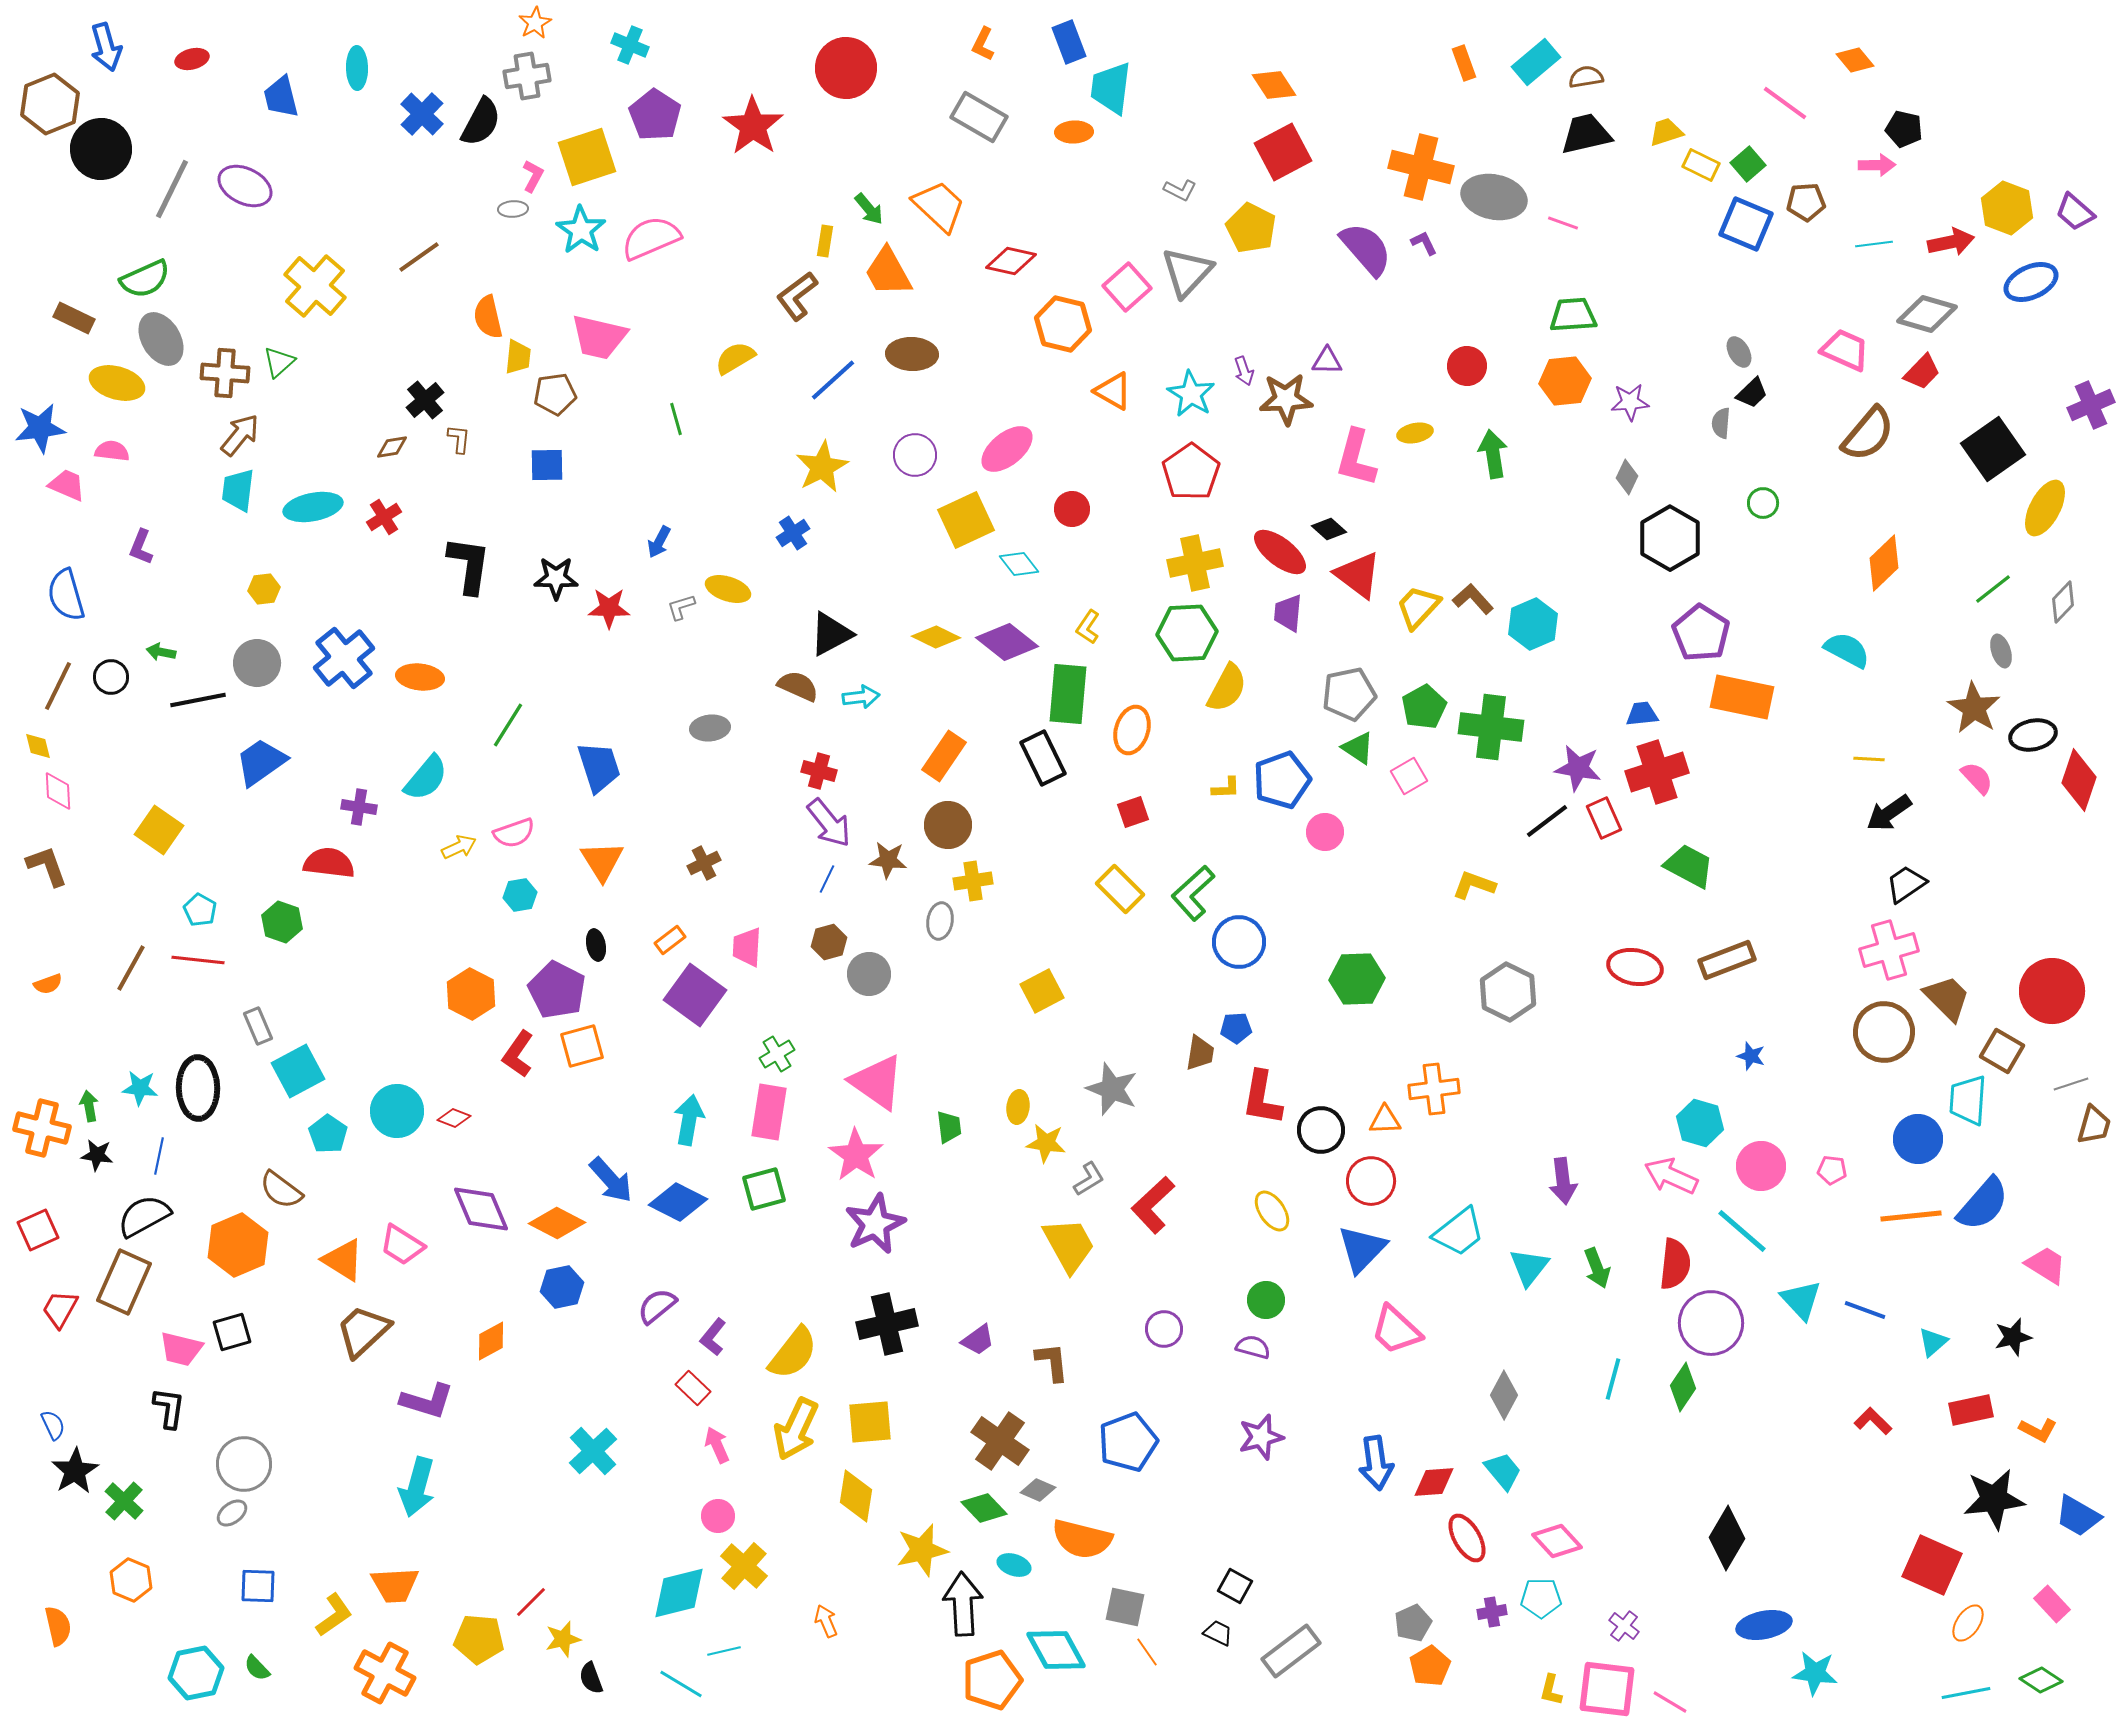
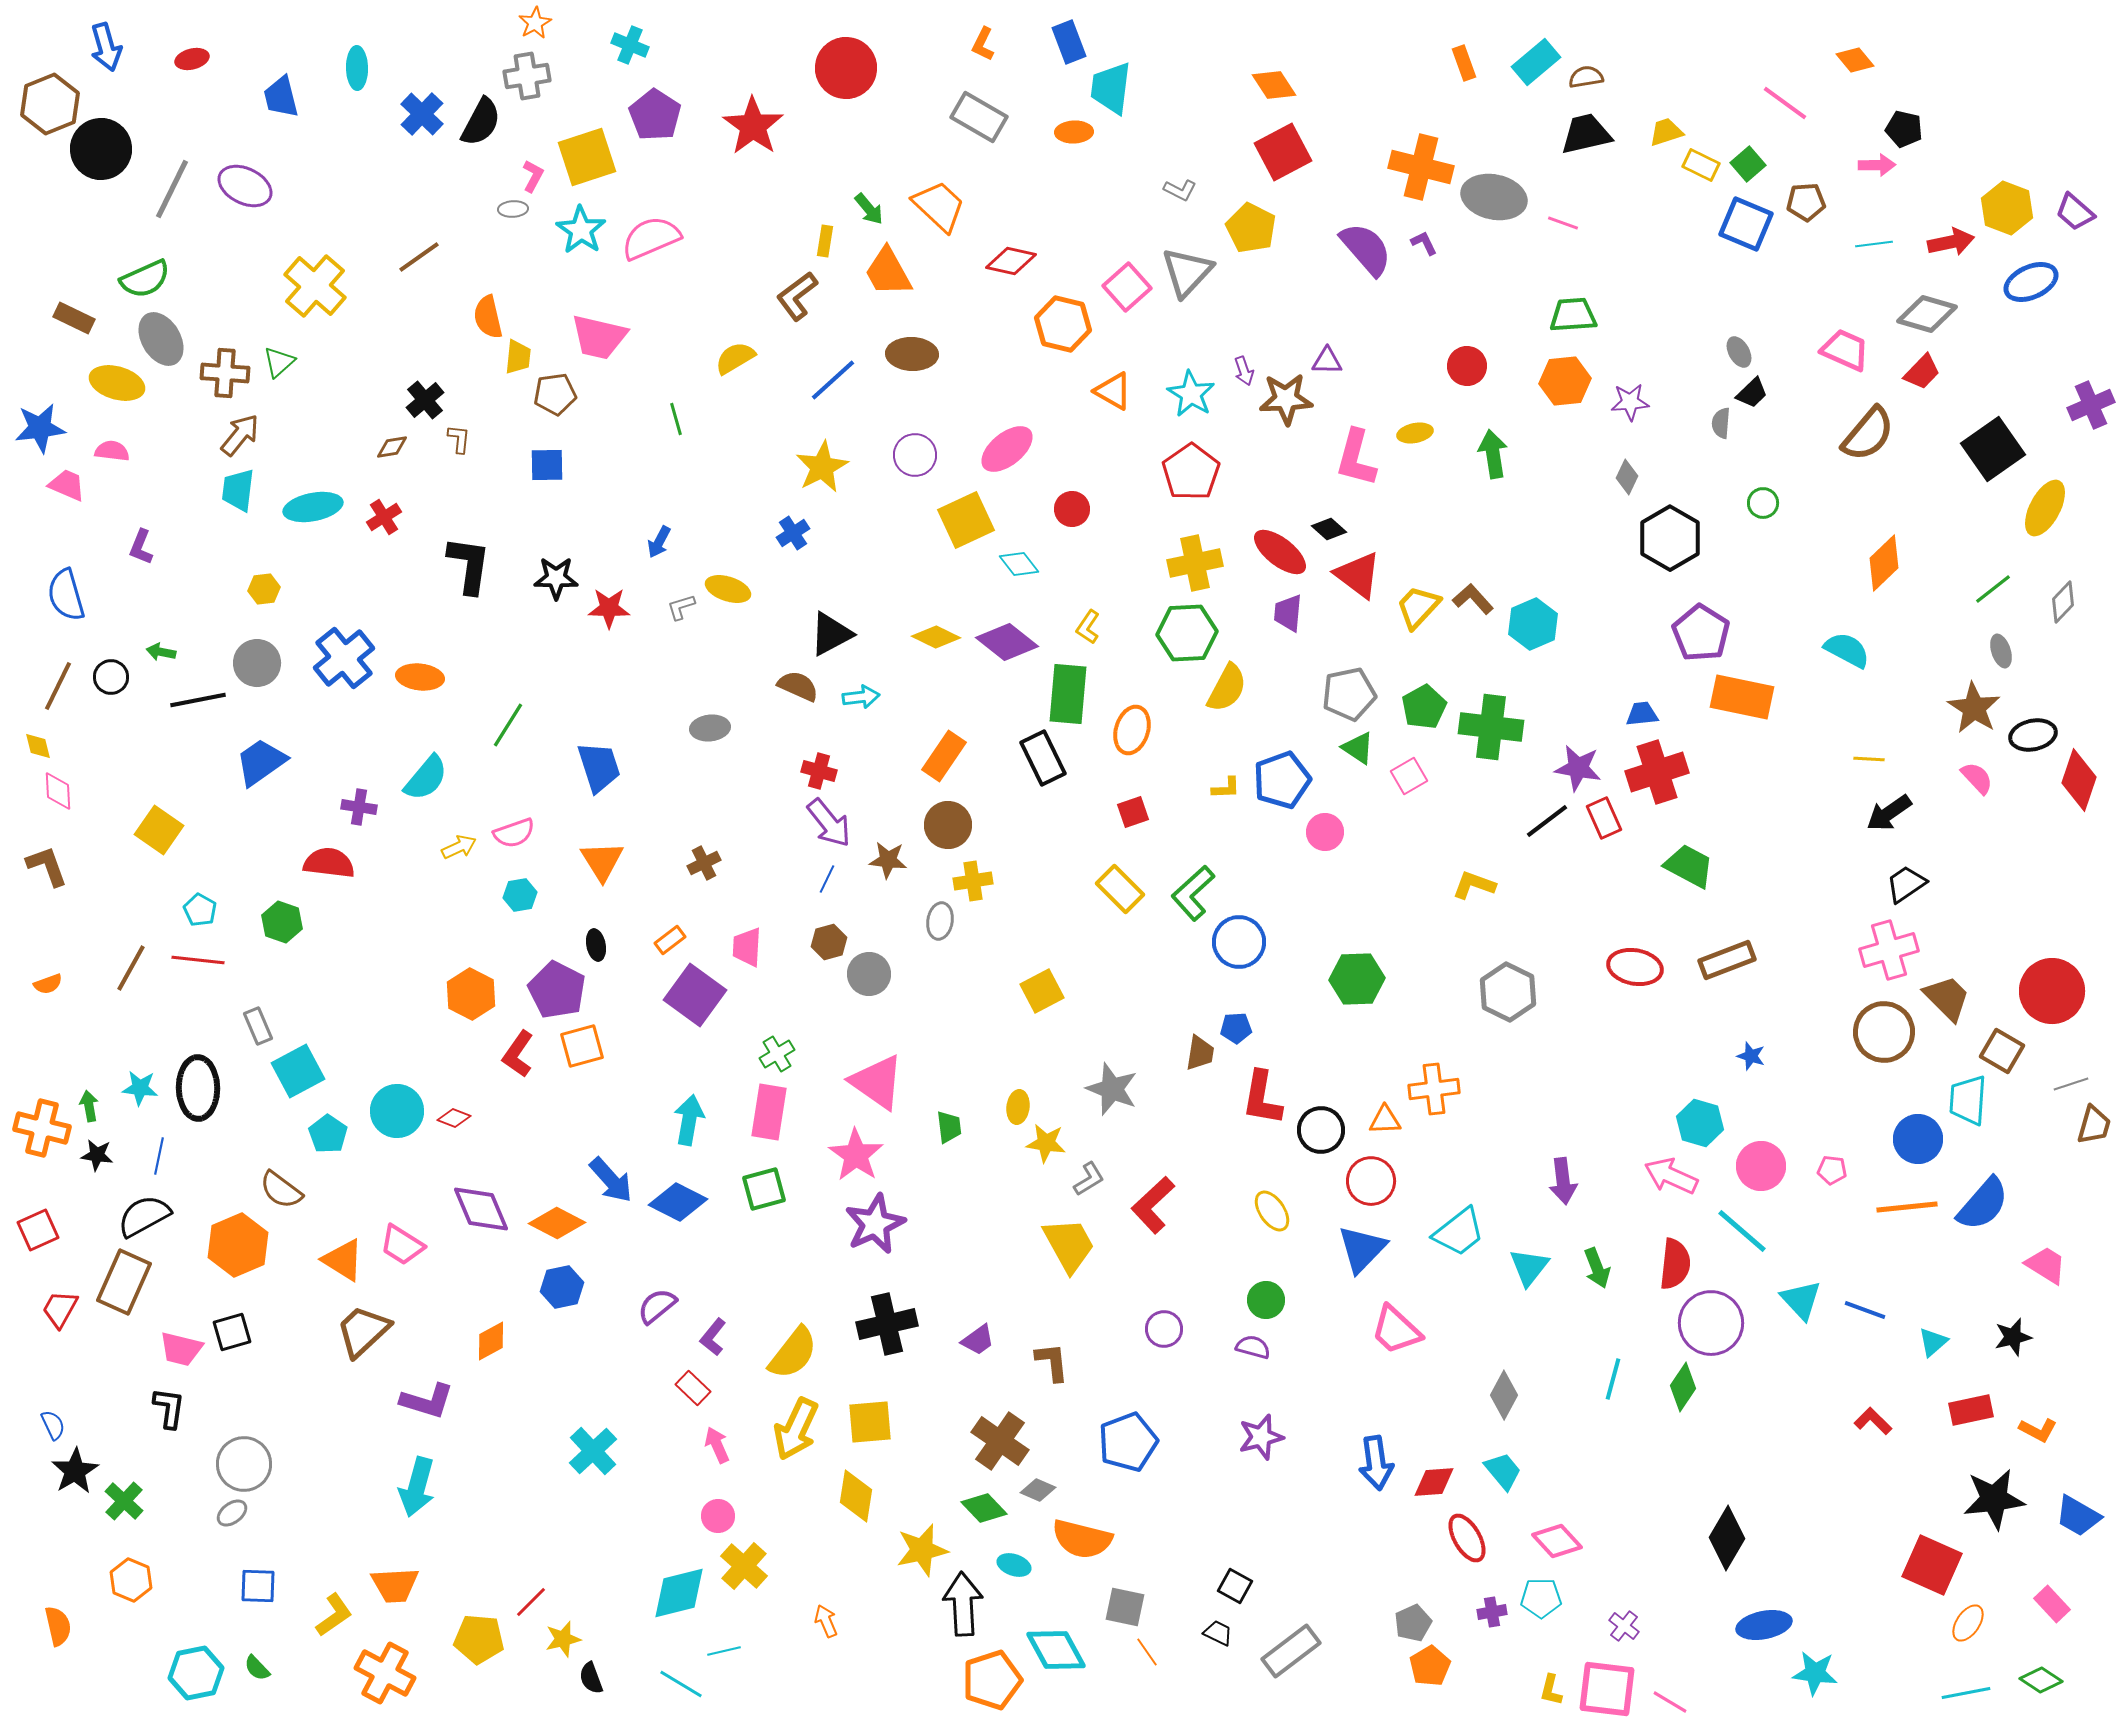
orange line at (1911, 1216): moved 4 px left, 9 px up
